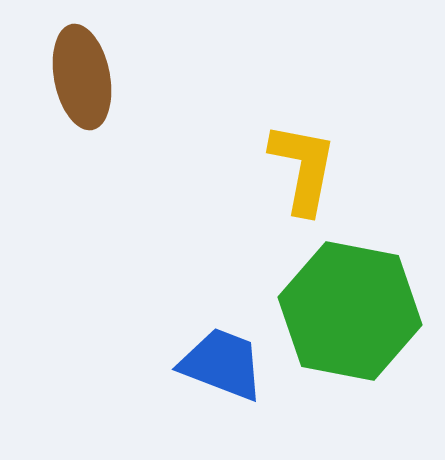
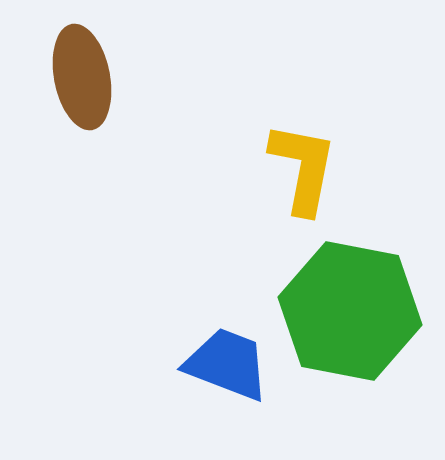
blue trapezoid: moved 5 px right
